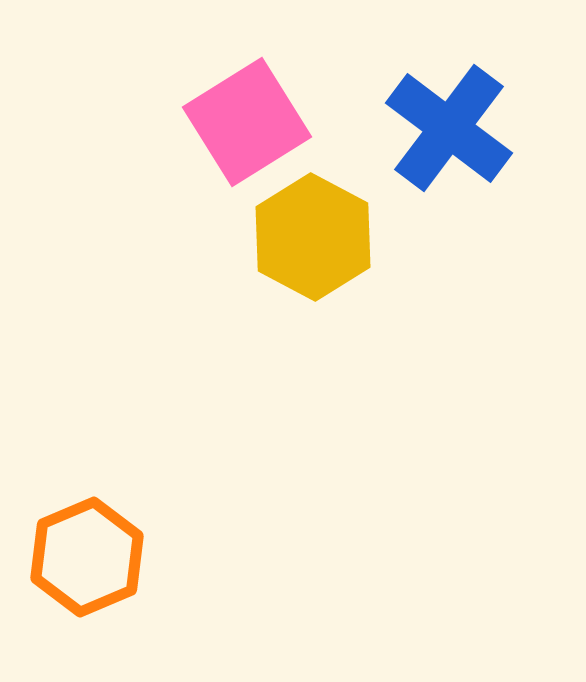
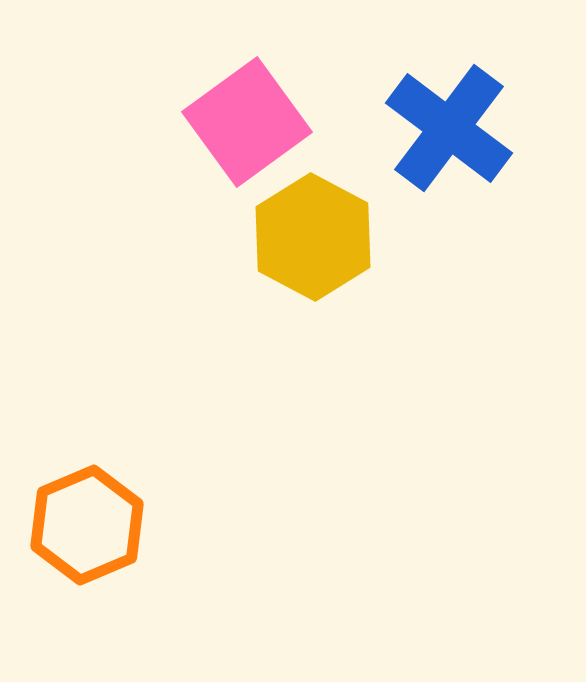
pink square: rotated 4 degrees counterclockwise
orange hexagon: moved 32 px up
